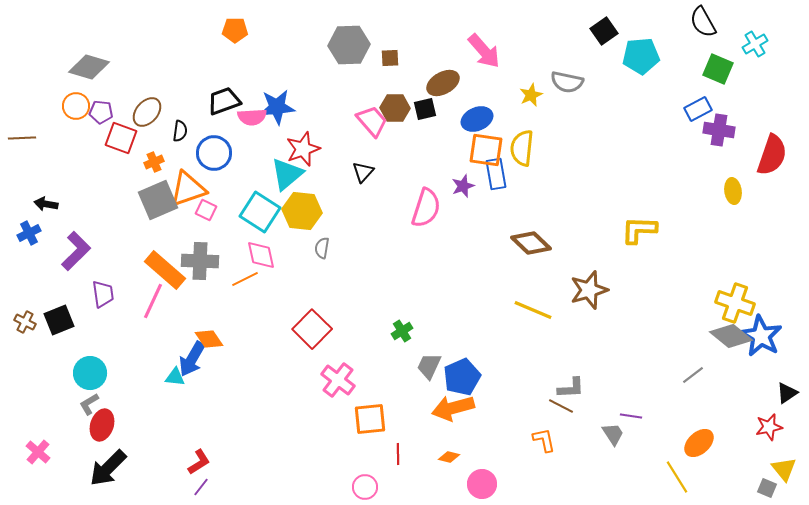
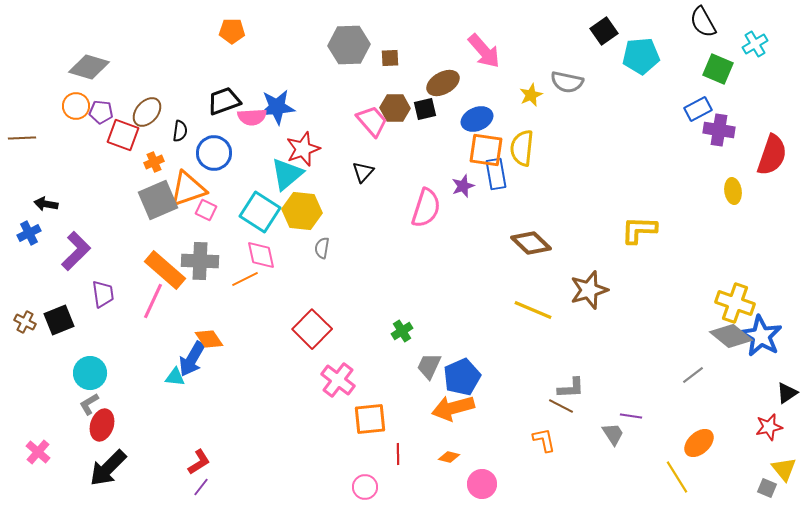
orange pentagon at (235, 30): moved 3 px left, 1 px down
red square at (121, 138): moved 2 px right, 3 px up
